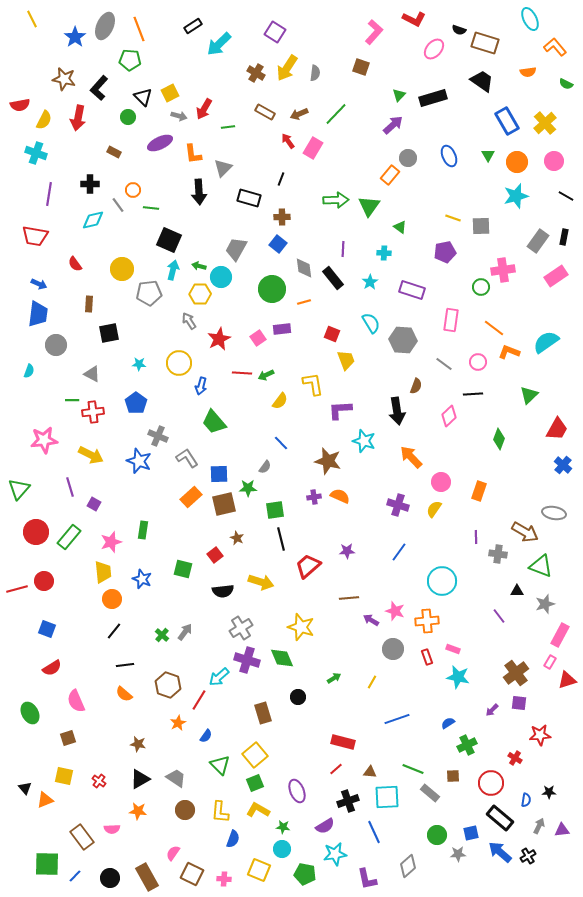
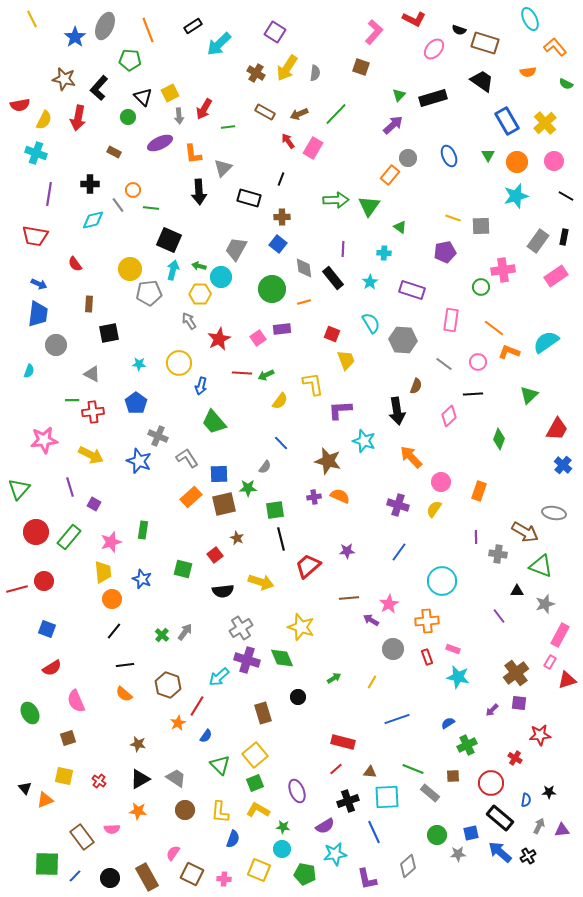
orange line at (139, 29): moved 9 px right, 1 px down
gray arrow at (179, 116): rotated 70 degrees clockwise
yellow circle at (122, 269): moved 8 px right
pink star at (395, 611): moved 6 px left, 7 px up; rotated 24 degrees clockwise
red line at (199, 700): moved 2 px left, 6 px down
